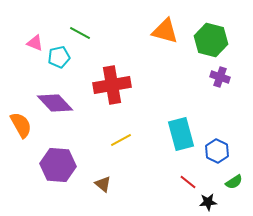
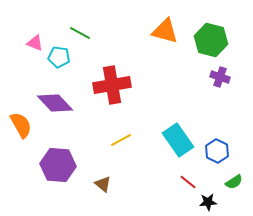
cyan pentagon: rotated 20 degrees clockwise
cyan rectangle: moved 3 px left, 6 px down; rotated 20 degrees counterclockwise
